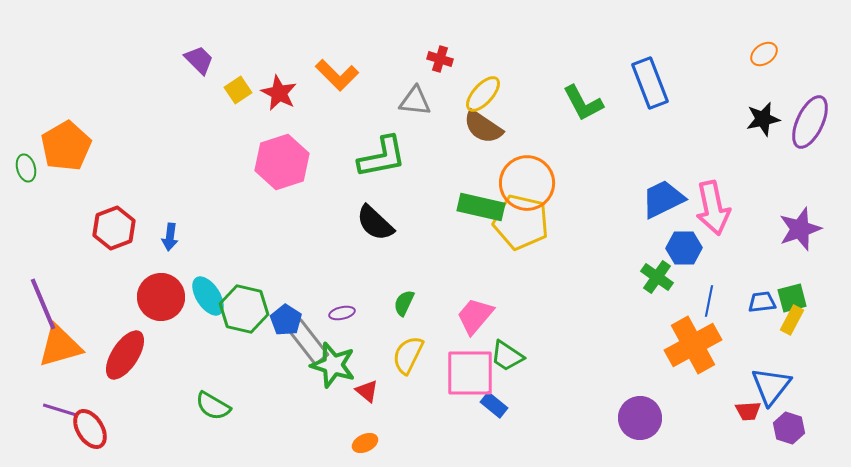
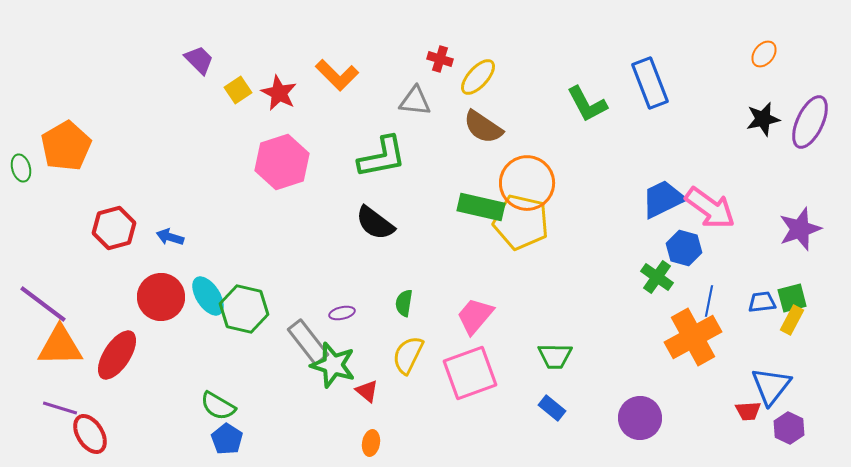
orange ellipse at (764, 54): rotated 16 degrees counterclockwise
yellow ellipse at (483, 94): moved 5 px left, 17 px up
green L-shape at (583, 103): moved 4 px right, 1 px down
green ellipse at (26, 168): moved 5 px left
pink arrow at (713, 208): moved 3 px left; rotated 42 degrees counterclockwise
black semicircle at (375, 223): rotated 6 degrees counterclockwise
red hexagon at (114, 228): rotated 6 degrees clockwise
blue arrow at (170, 237): rotated 100 degrees clockwise
blue hexagon at (684, 248): rotated 16 degrees clockwise
green semicircle at (404, 303): rotated 16 degrees counterclockwise
purple line at (43, 304): rotated 30 degrees counterclockwise
blue pentagon at (286, 320): moved 59 px left, 119 px down
orange cross at (693, 345): moved 8 px up
orange triangle at (60, 346): rotated 15 degrees clockwise
red ellipse at (125, 355): moved 8 px left
green trapezoid at (507, 356): moved 48 px right; rotated 33 degrees counterclockwise
pink square at (470, 373): rotated 20 degrees counterclockwise
blue rectangle at (494, 405): moved 58 px right, 3 px down
green semicircle at (213, 406): moved 5 px right
purple line at (60, 410): moved 2 px up
purple hexagon at (789, 428): rotated 8 degrees clockwise
red ellipse at (90, 429): moved 5 px down
orange ellipse at (365, 443): moved 6 px right; rotated 55 degrees counterclockwise
